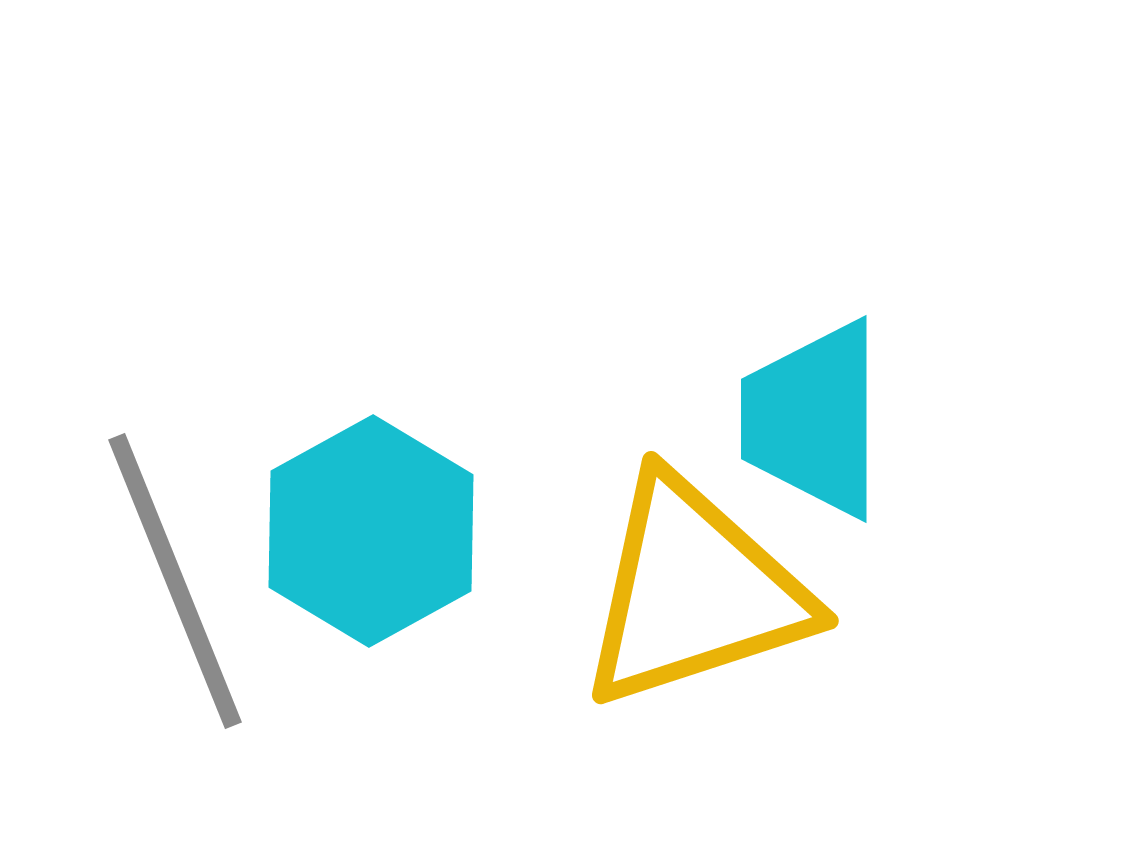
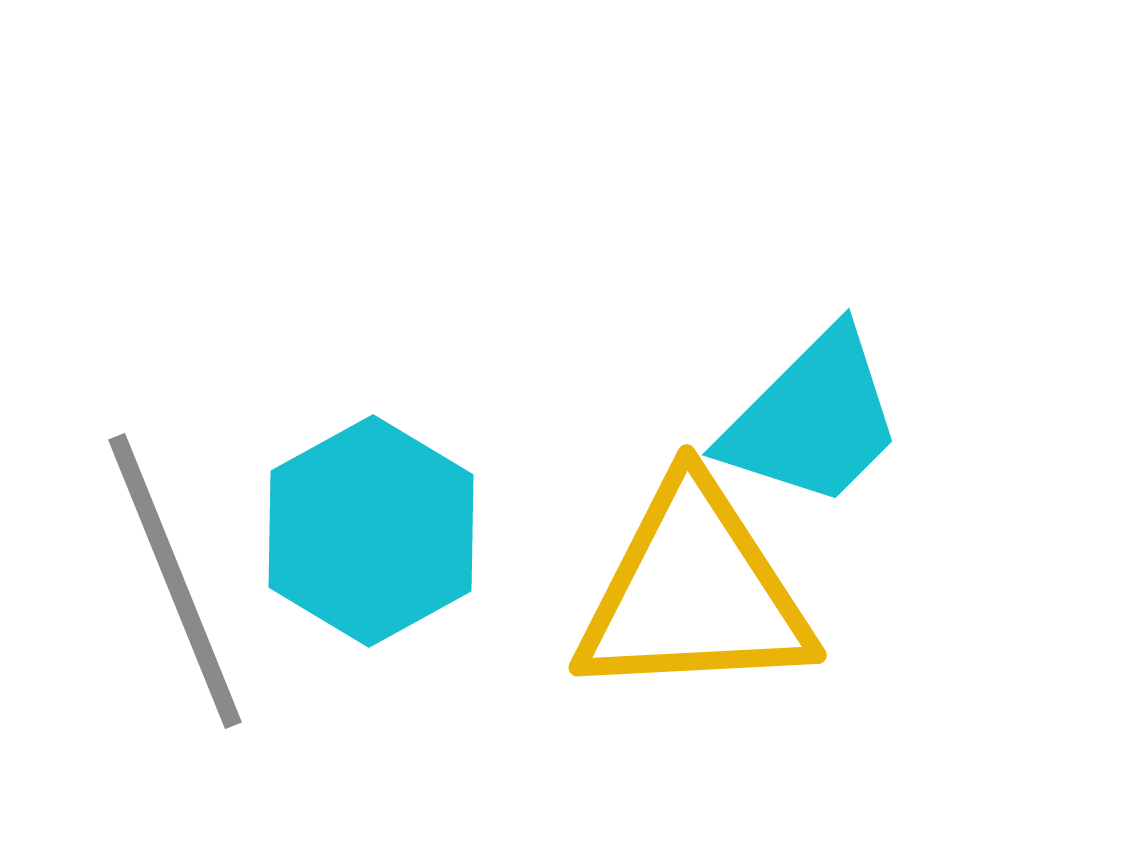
cyan trapezoid: rotated 135 degrees counterclockwise
yellow triangle: rotated 15 degrees clockwise
